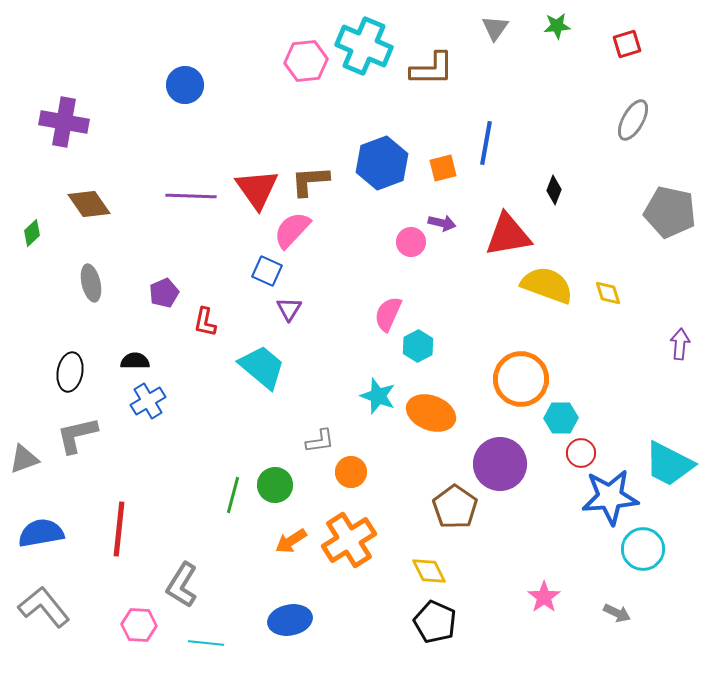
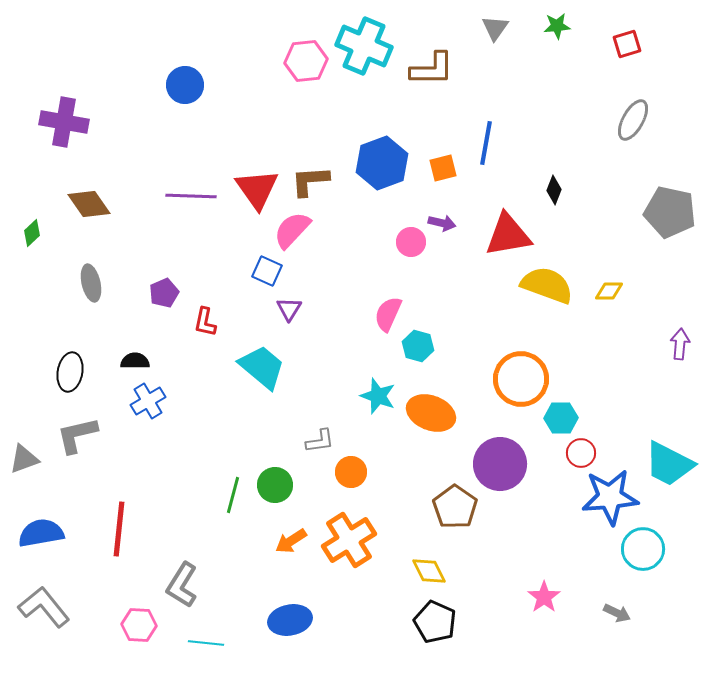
yellow diamond at (608, 293): moved 1 px right, 2 px up; rotated 72 degrees counterclockwise
cyan hexagon at (418, 346): rotated 16 degrees counterclockwise
